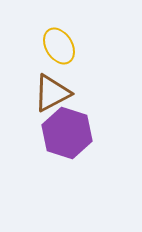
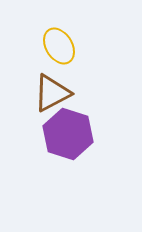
purple hexagon: moved 1 px right, 1 px down
